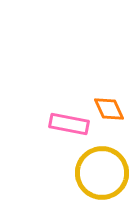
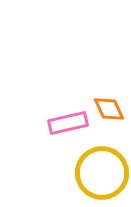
pink rectangle: moved 1 px left, 1 px up; rotated 24 degrees counterclockwise
